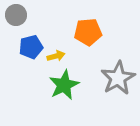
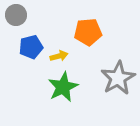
yellow arrow: moved 3 px right
green star: moved 1 px left, 2 px down
